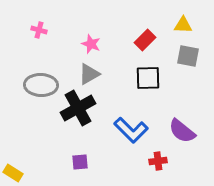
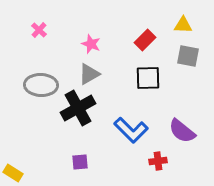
pink cross: rotated 28 degrees clockwise
